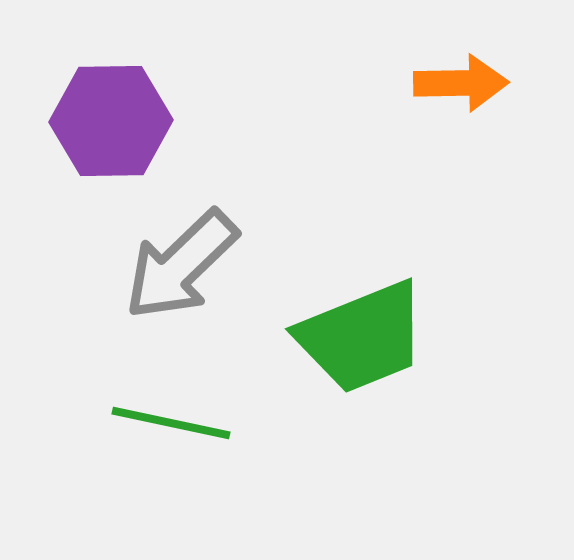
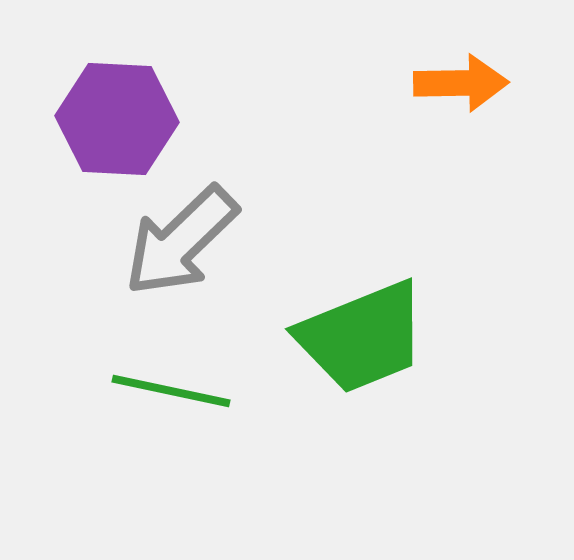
purple hexagon: moved 6 px right, 2 px up; rotated 4 degrees clockwise
gray arrow: moved 24 px up
green line: moved 32 px up
